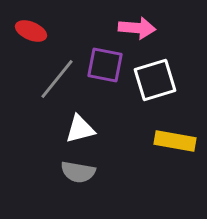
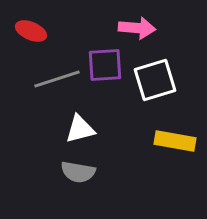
purple square: rotated 15 degrees counterclockwise
gray line: rotated 33 degrees clockwise
